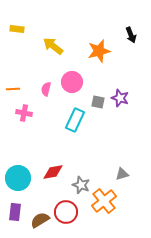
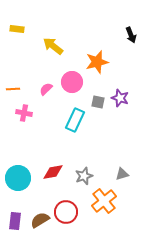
orange star: moved 2 px left, 11 px down
pink semicircle: rotated 32 degrees clockwise
gray star: moved 3 px right, 9 px up; rotated 30 degrees clockwise
purple rectangle: moved 9 px down
